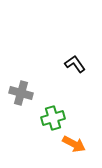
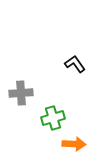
gray cross: rotated 20 degrees counterclockwise
orange arrow: rotated 25 degrees counterclockwise
